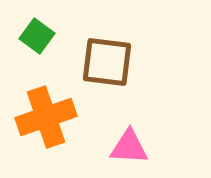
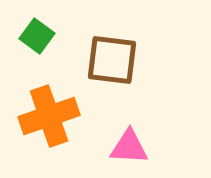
brown square: moved 5 px right, 2 px up
orange cross: moved 3 px right, 1 px up
